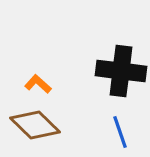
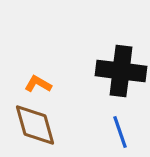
orange L-shape: rotated 12 degrees counterclockwise
brown diamond: rotated 30 degrees clockwise
